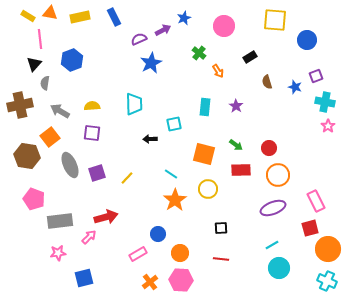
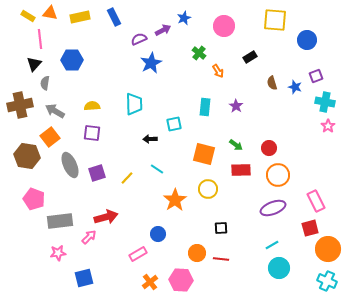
blue hexagon at (72, 60): rotated 20 degrees clockwise
brown semicircle at (267, 82): moved 5 px right, 1 px down
gray arrow at (60, 111): moved 5 px left
cyan line at (171, 174): moved 14 px left, 5 px up
orange circle at (180, 253): moved 17 px right
